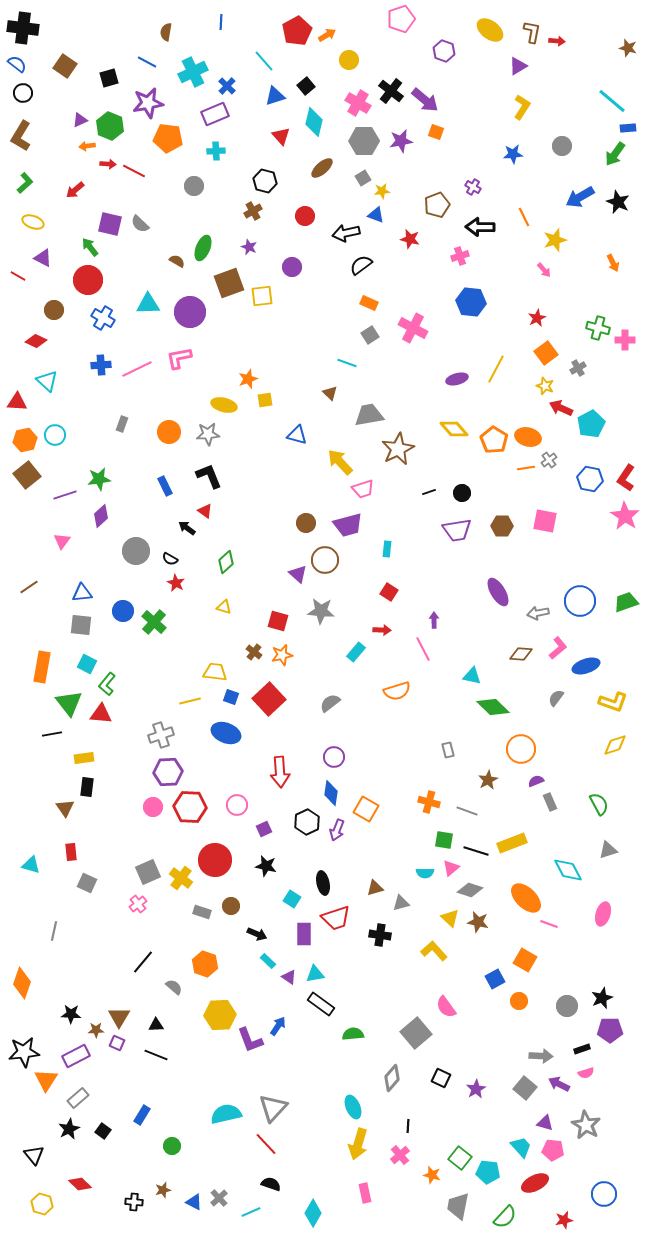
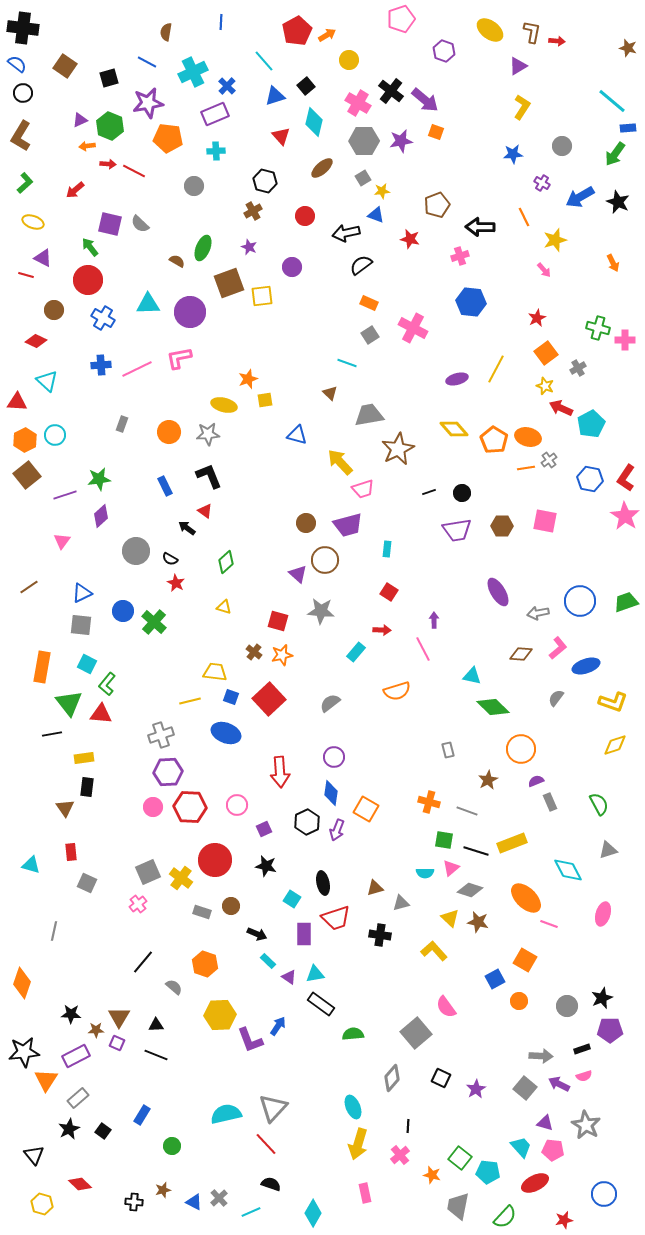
purple cross at (473, 187): moved 69 px right, 4 px up
red line at (18, 276): moved 8 px right, 1 px up; rotated 14 degrees counterclockwise
orange hexagon at (25, 440): rotated 15 degrees counterclockwise
blue triangle at (82, 593): rotated 20 degrees counterclockwise
pink semicircle at (586, 1073): moved 2 px left, 3 px down
